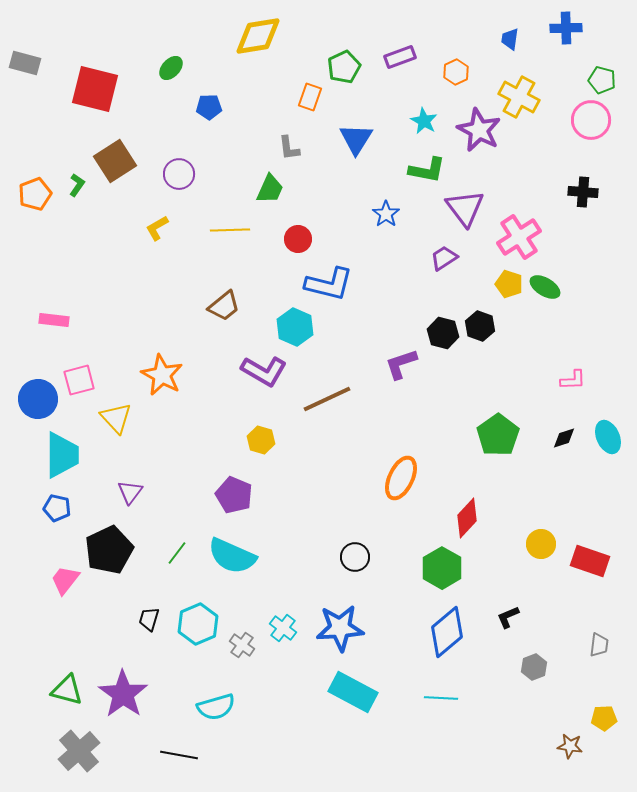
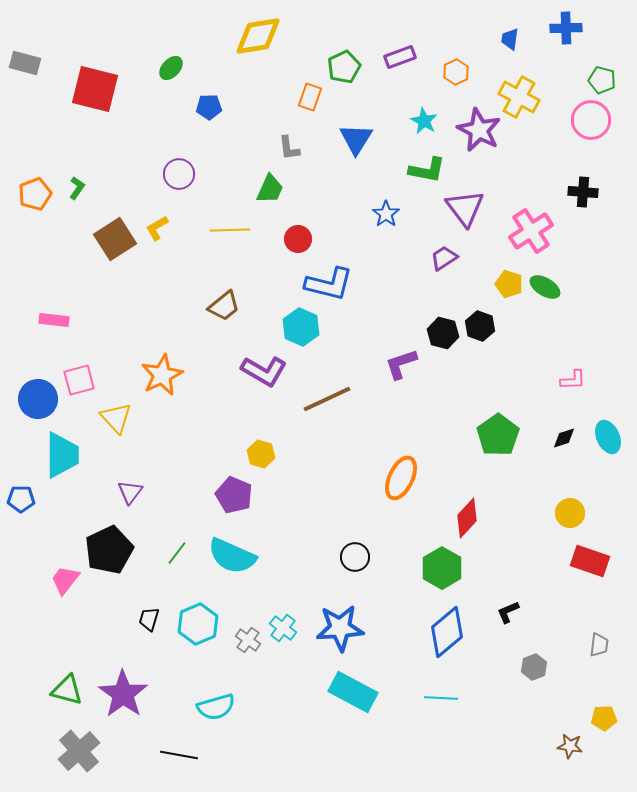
brown square at (115, 161): moved 78 px down
green L-shape at (77, 185): moved 3 px down
pink cross at (519, 237): moved 12 px right, 6 px up
cyan hexagon at (295, 327): moved 6 px right
orange star at (162, 375): rotated 18 degrees clockwise
yellow hexagon at (261, 440): moved 14 px down
blue pentagon at (57, 508): moved 36 px left, 9 px up; rotated 12 degrees counterclockwise
yellow circle at (541, 544): moved 29 px right, 31 px up
black L-shape at (508, 617): moved 5 px up
gray cross at (242, 645): moved 6 px right, 5 px up
